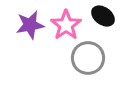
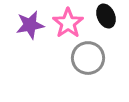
black ellipse: moved 3 px right; rotated 30 degrees clockwise
pink star: moved 2 px right, 2 px up
